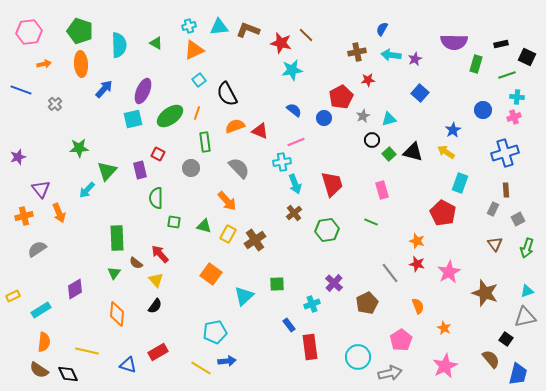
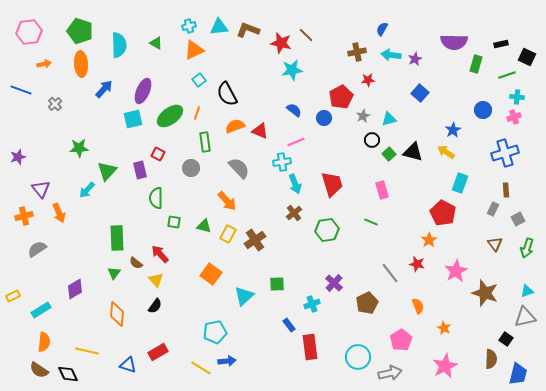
orange star at (417, 241): moved 12 px right, 1 px up; rotated 21 degrees clockwise
pink star at (449, 272): moved 7 px right, 1 px up
brown semicircle at (491, 359): rotated 42 degrees clockwise
